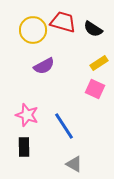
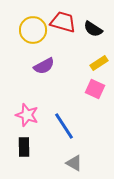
gray triangle: moved 1 px up
